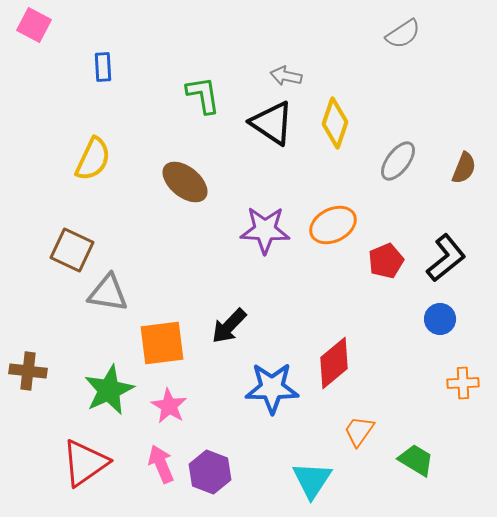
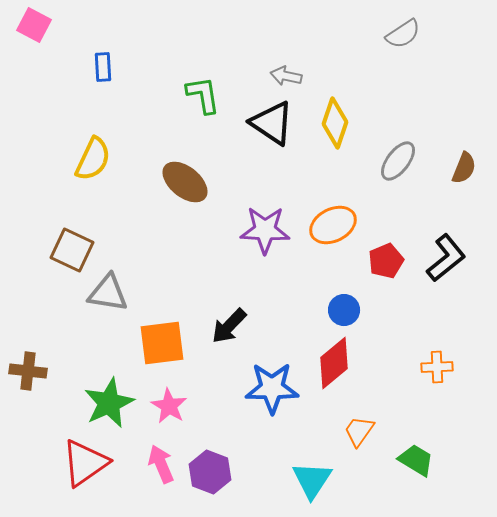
blue circle: moved 96 px left, 9 px up
orange cross: moved 26 px left, 16 px up
green star: moved 13 px down
